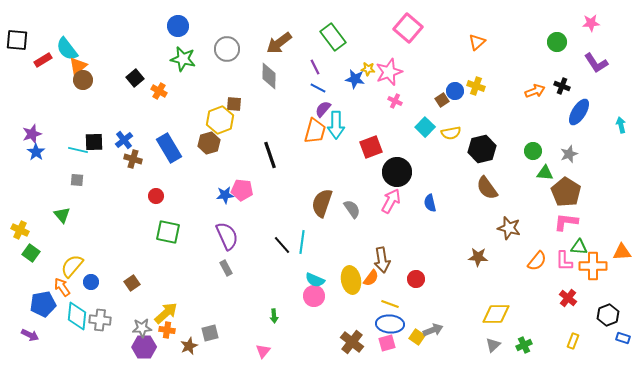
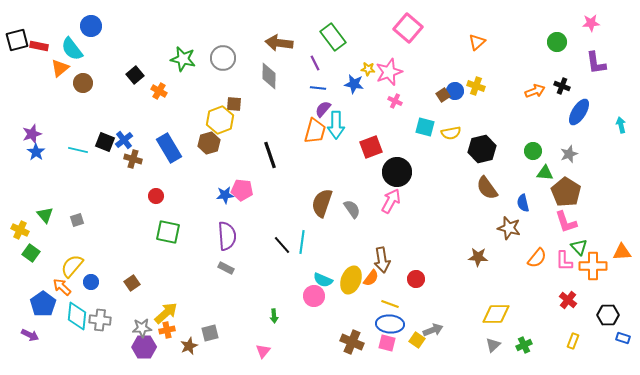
blue circle at (178, 26): moved 87 px left
black square at (17, 40): rotated 20 degrees counterclockwise
brown arrow at (279, 43): rotated 44 degrees clockwise
cyan semicircle at (67, 49): moved 5 px right
gray circle at (227, 49): moved 4 px left, 9 px down
red rectangle at (43, 60): moved 4 px left, 14 px up; rotated 42 degrees clockwise
purple L-shape at (596, 63): rotated 25 degrees clockwise
orange triangle at (78, 66): moved 18 px left, 2 px down
purple line at (315, 67): moved 4 px up
black square at (135, 78): moved 3 px up
blue star at (355, 79): moved 1 px left, 5 px down
brown circle at (83, 80): moved 3 px down
blue line at (318, 88): rotated 21 degrees counterclockwise
brown square at (442, 100): moved 1 px right, 5 px up
cyan square at (425, 127): rotated 30 degrees counterclockwise
black square at (94, 142): moved 11 px right; rotated 24 degrees clockwise
gray square at (77, 180): moved 40 px down; rotated 24 degrees counterclockwise
blue semicircle at (430, 203): moved 93 px right
green triangle at (62, 215): moved 17 px left
pink L-shape at (566, 222): rotated 115 degrees counterclockwise
purple semicircle at (227, 236): rotated 20 degrees clockwise
green triangle at (579, 247): rotated 42 degrees clockwise
orange semicircle at (537, 261): moved 3 px up
gray rectangle at (226, 268): rotated 35 degrees counterclockwise
cyan semicircle at (315, 280): moved 8 px right
yellow ellipse at (351, 280): rotated 32 degrees clockwise
orange arrow at (62, 287): rotated 12 degrees counterclockwise
red cross at (568, 298): moved 2 px down
blue pentagon at (43, 304): rotated 25 degrees counterclockwise
black hexagon at (608, 315): rotated 20 degrees clockwise
orange cross at (167, 330): rotated 21 degrees counterclockwise
yellow square at (417, 337): moved 3 px down
brown cross at (352, 342): rotated 15 degrees counterclockwise
pink square at (387, 343): rotated 30 degrees clockwise
